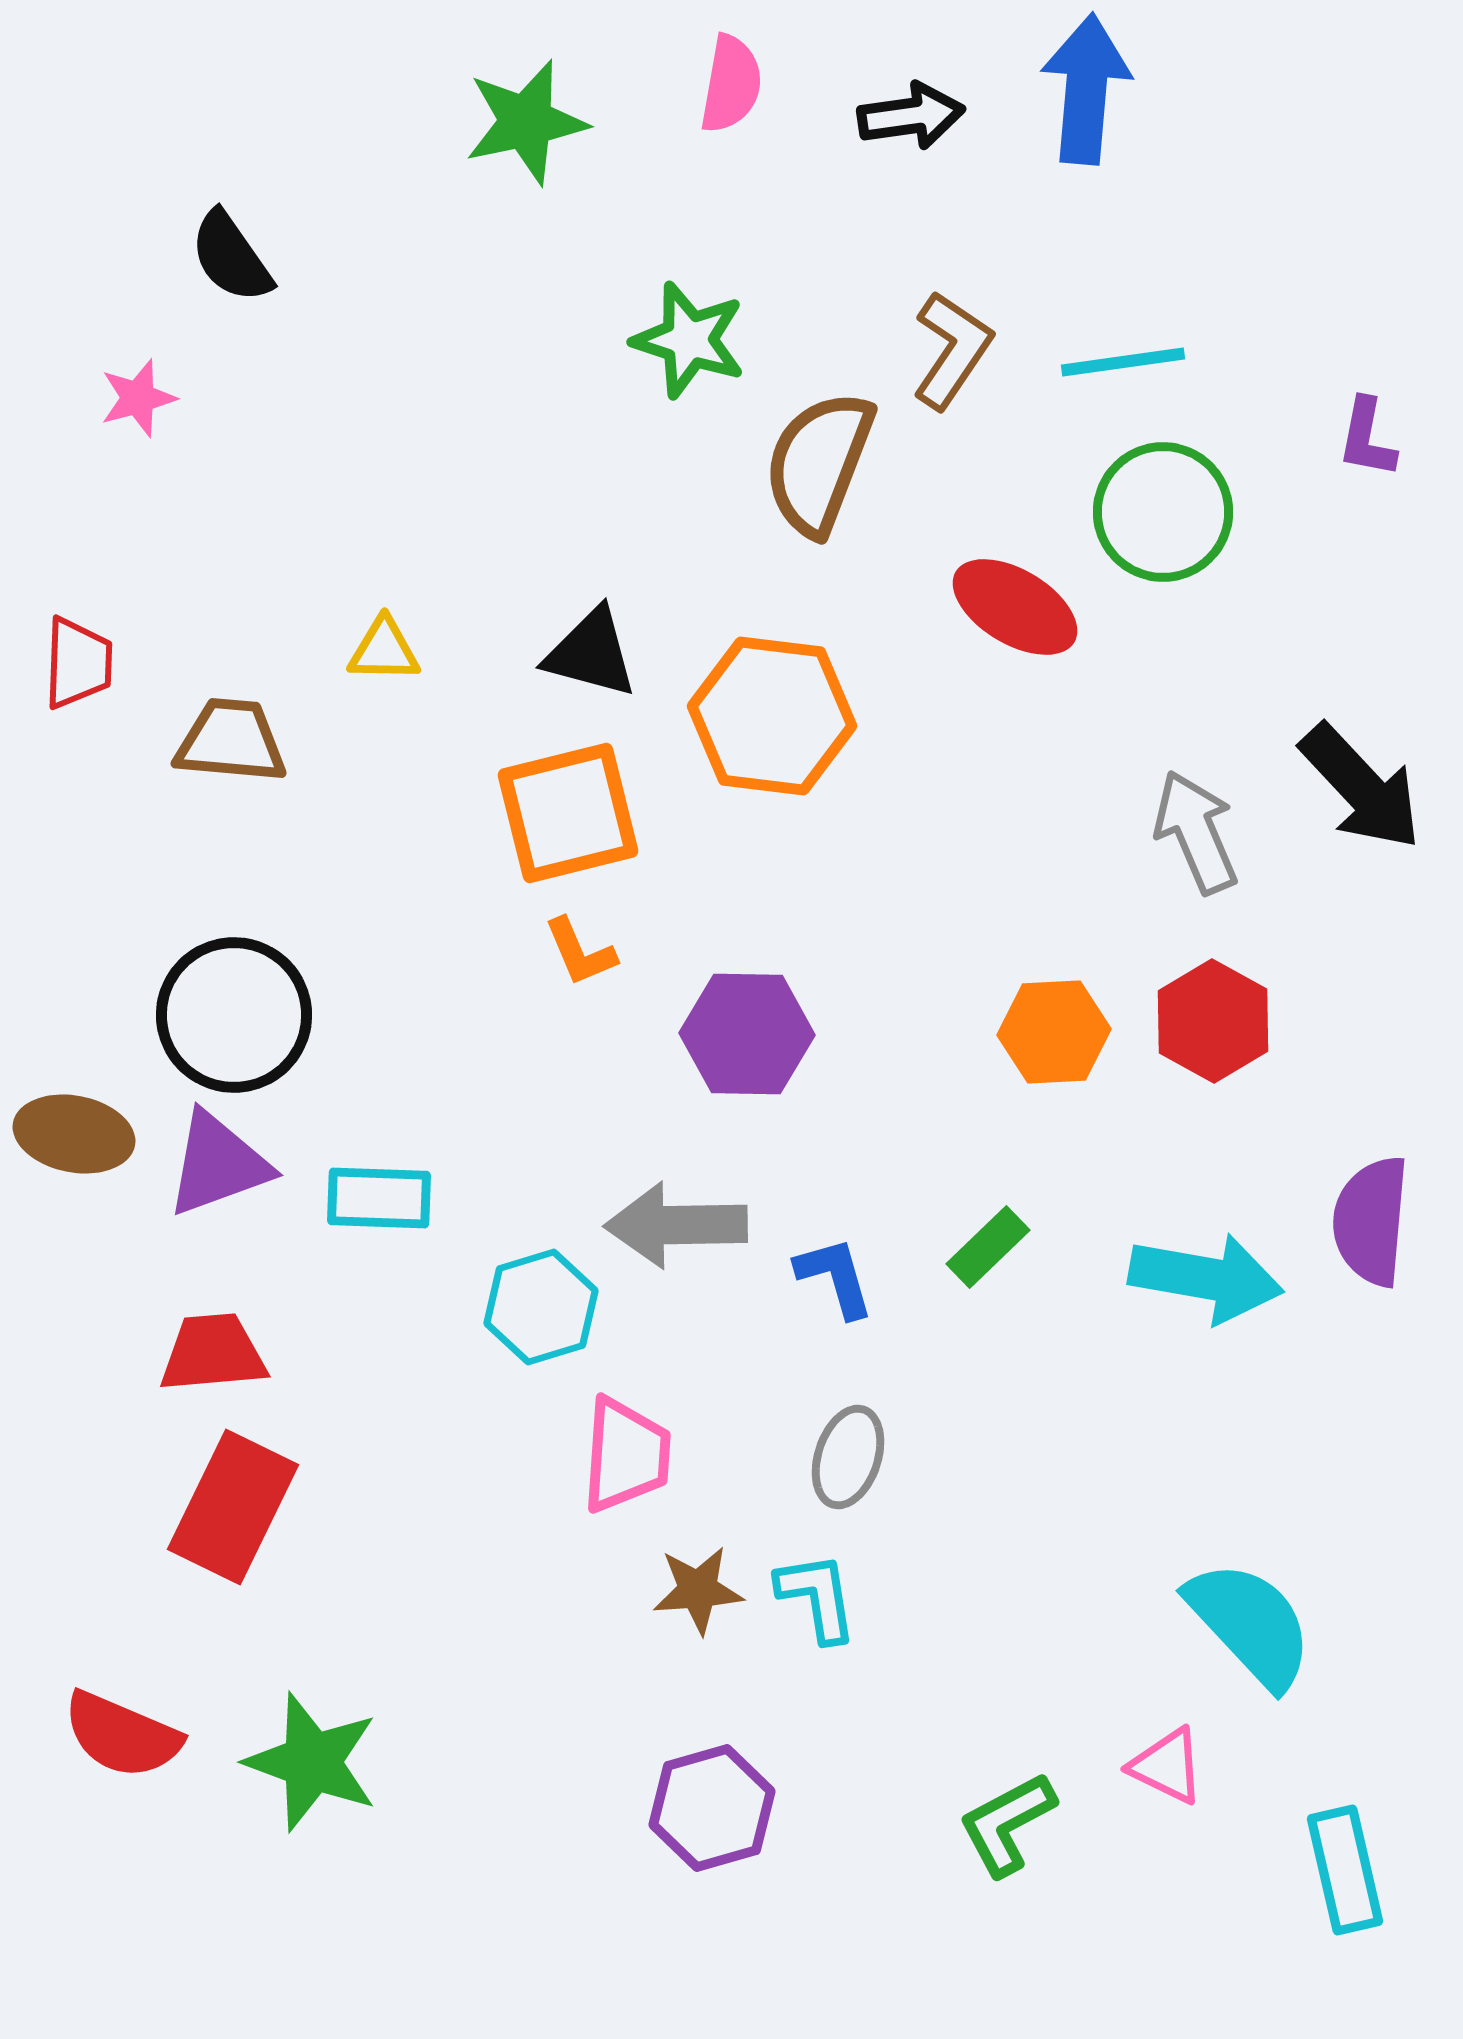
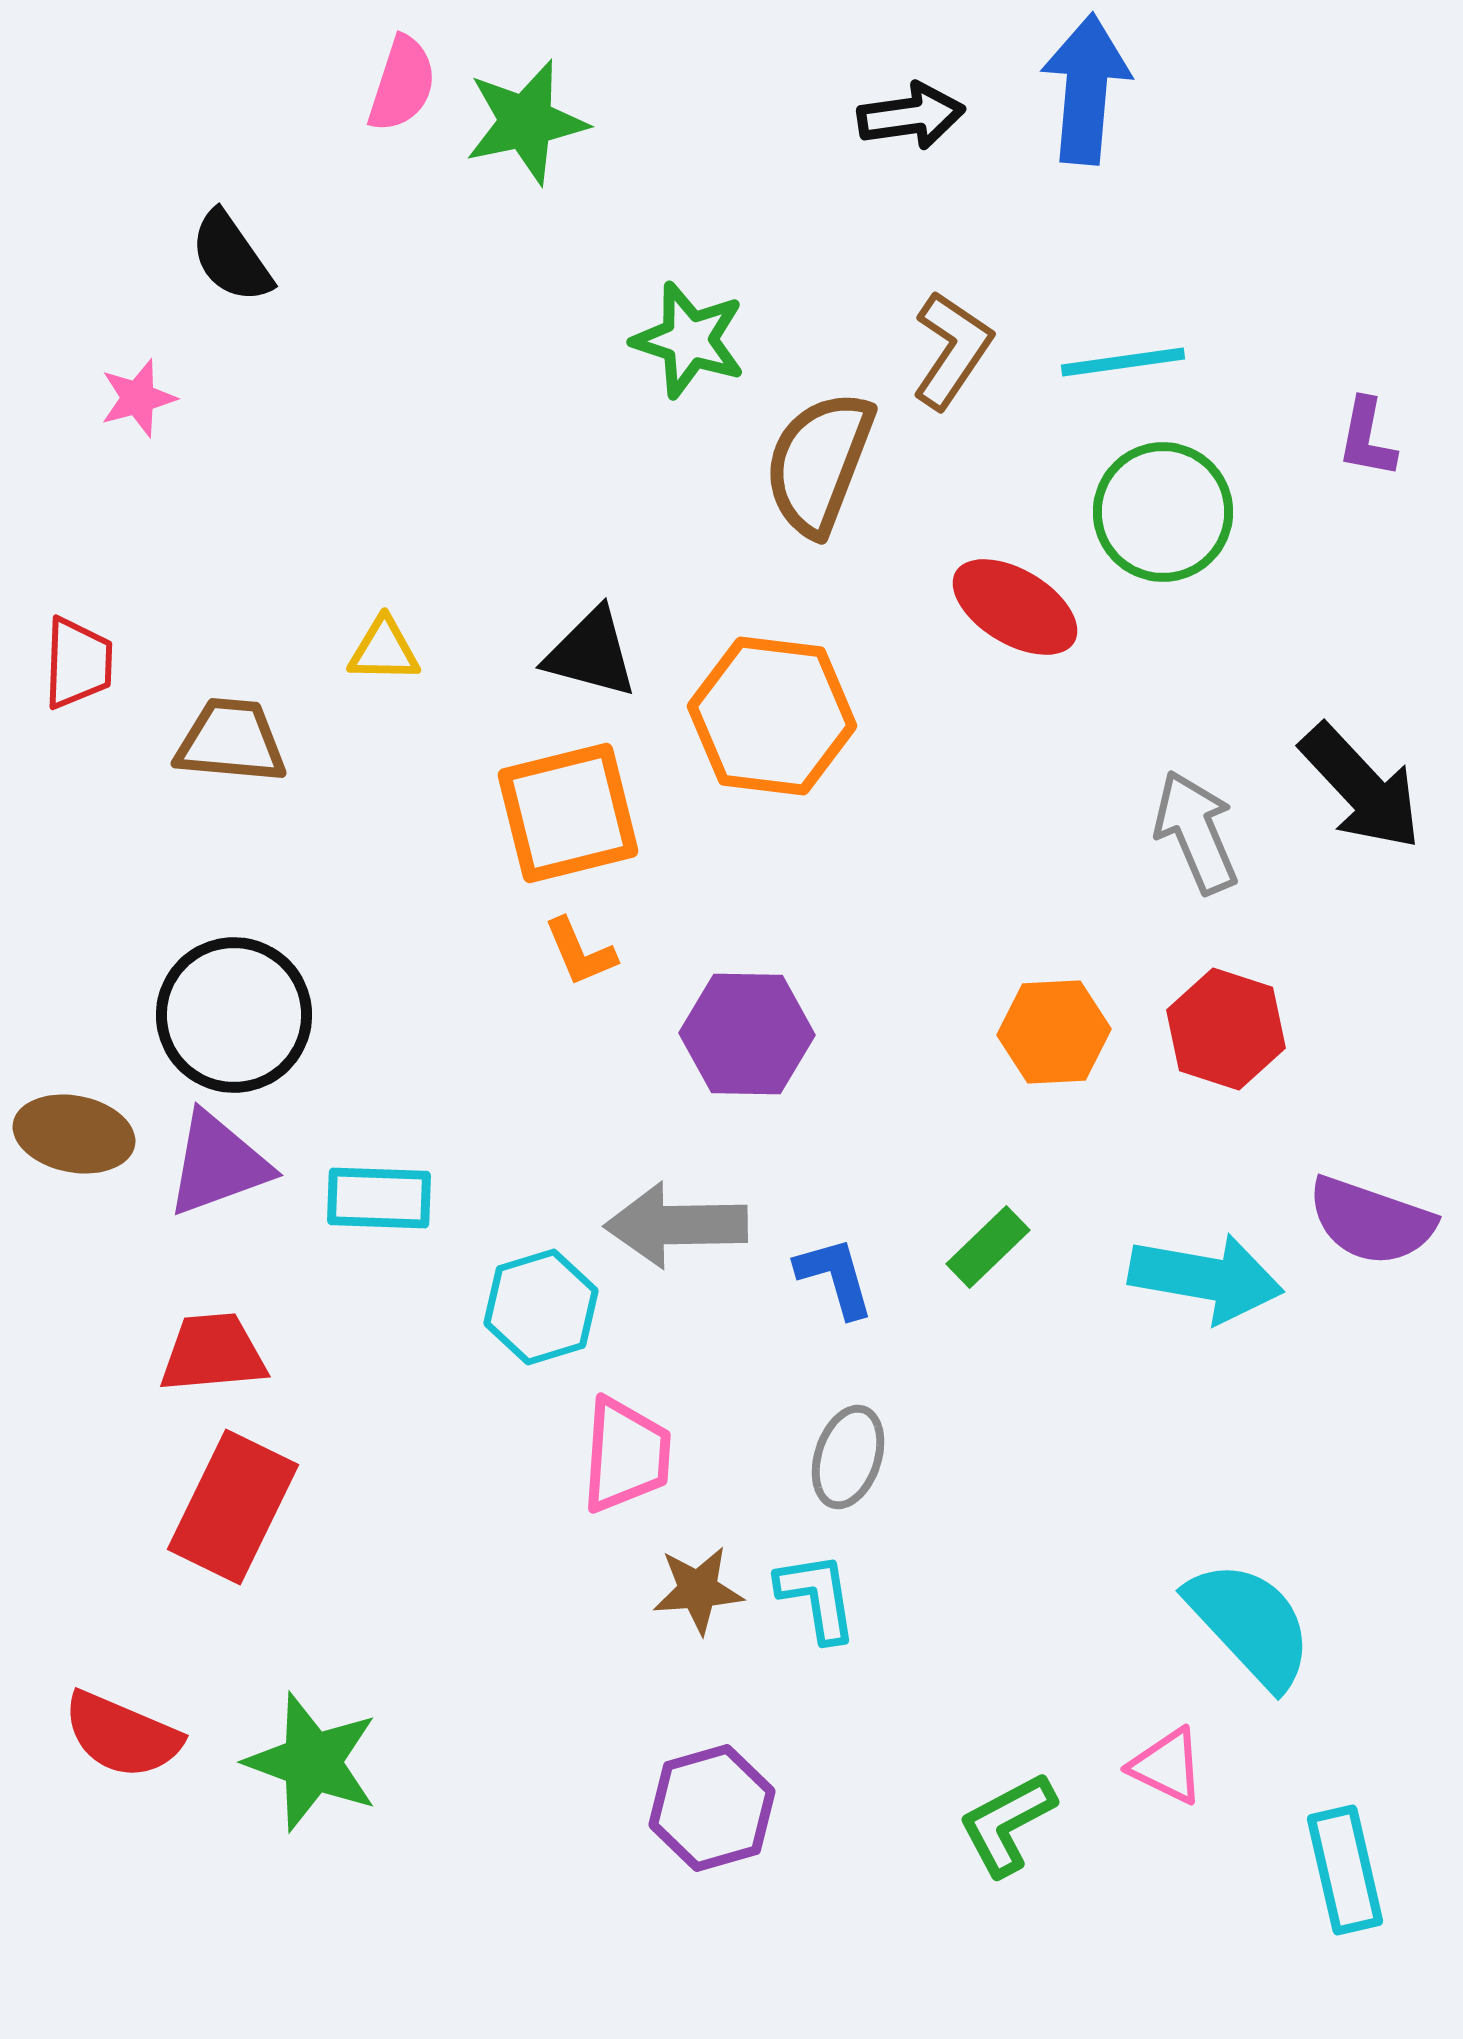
pink semicircle at (731, 84): moved 329 px left; rotated 8 degrees clockwise
red hexagon at (1213, 1021): moved 13 px right, 8 px down; rotated 11 degrees counterclockwise
purple semicircle at (1371, 1221): rotated 76 degrees counterclockwise
